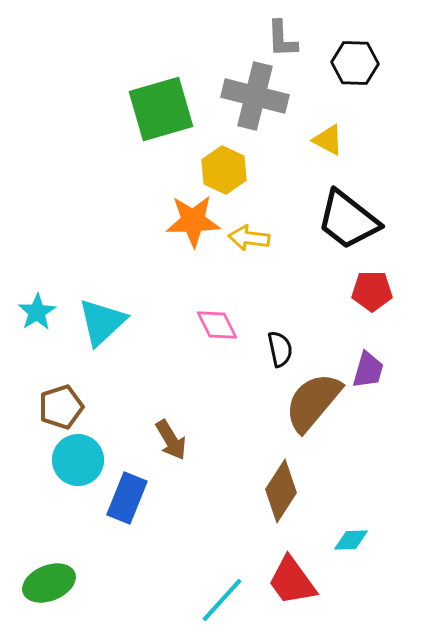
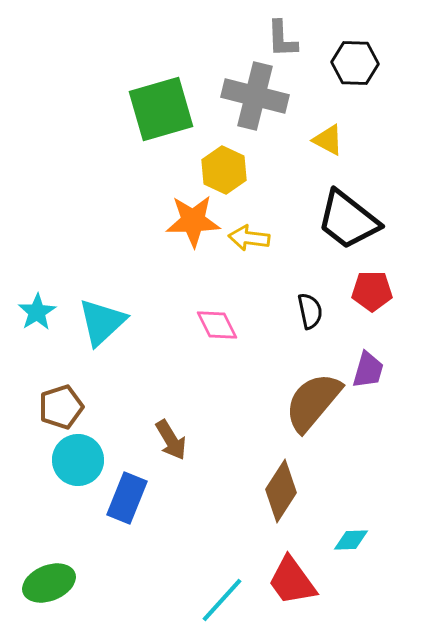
black semicircle: moved 30 px right, 38 px up
